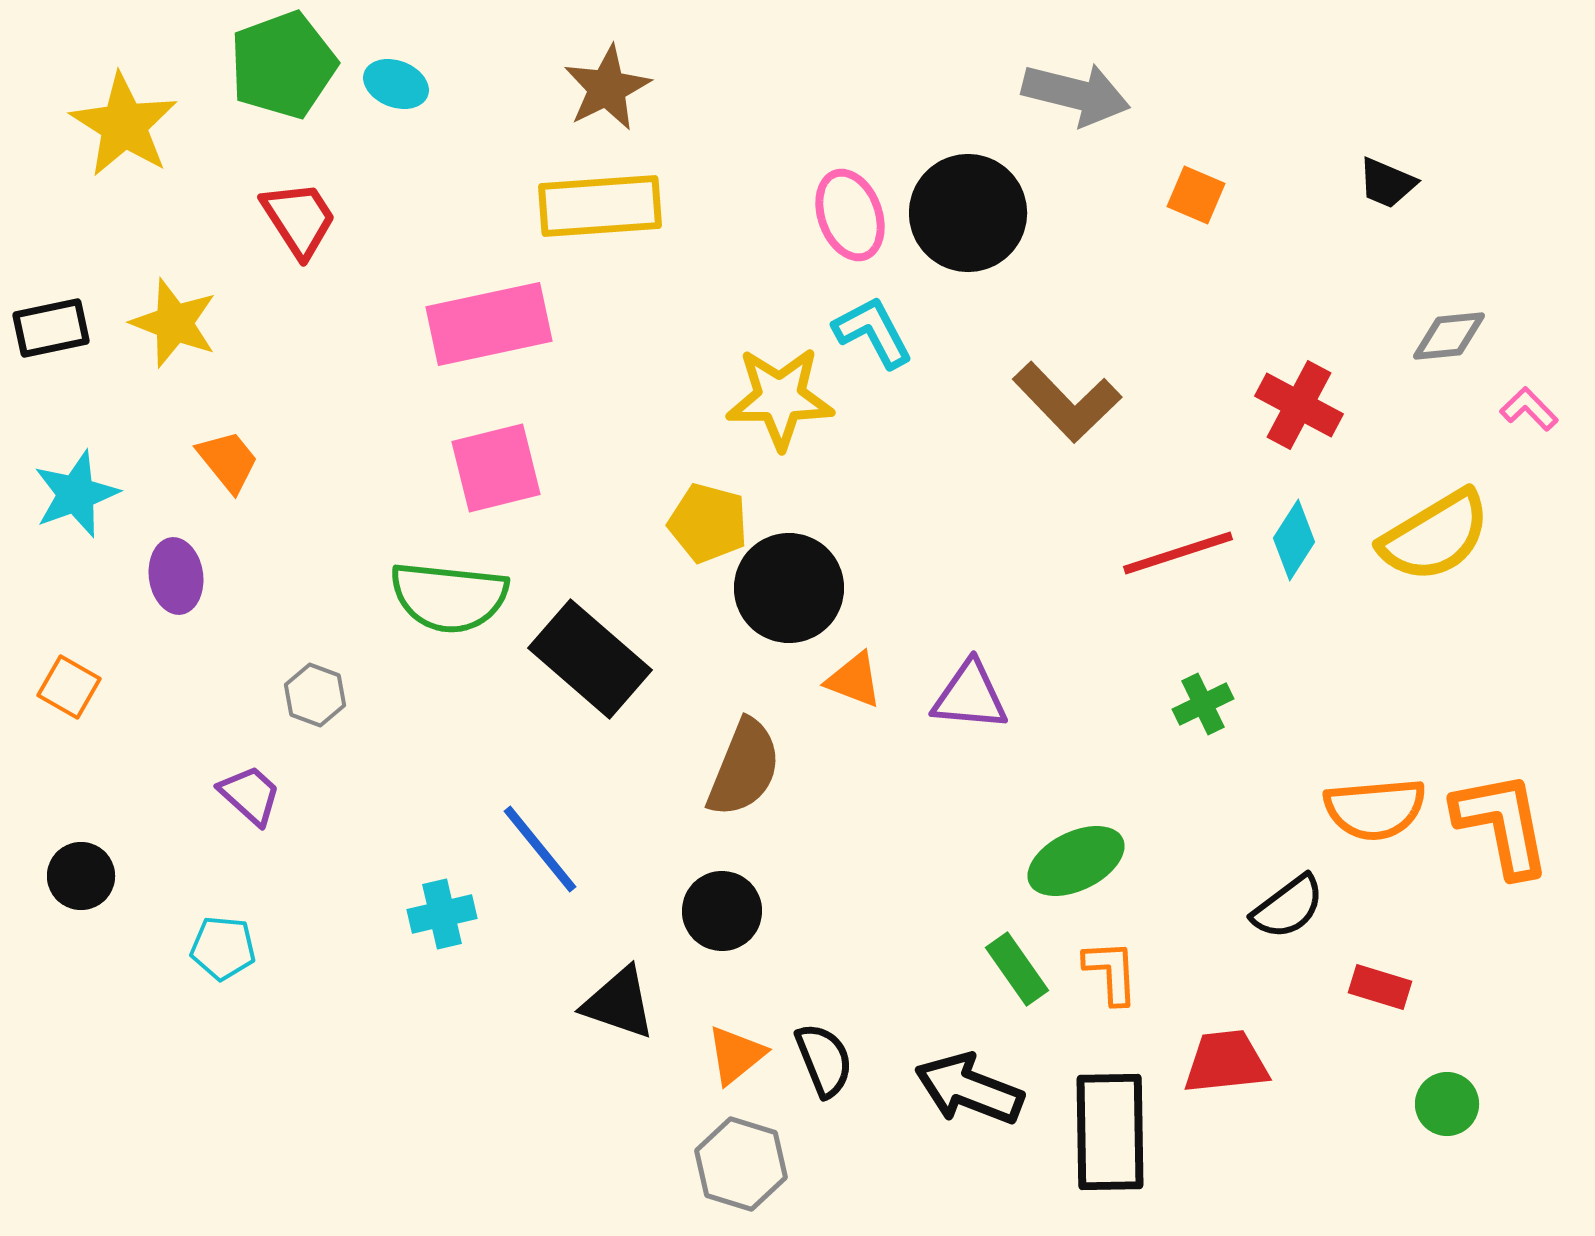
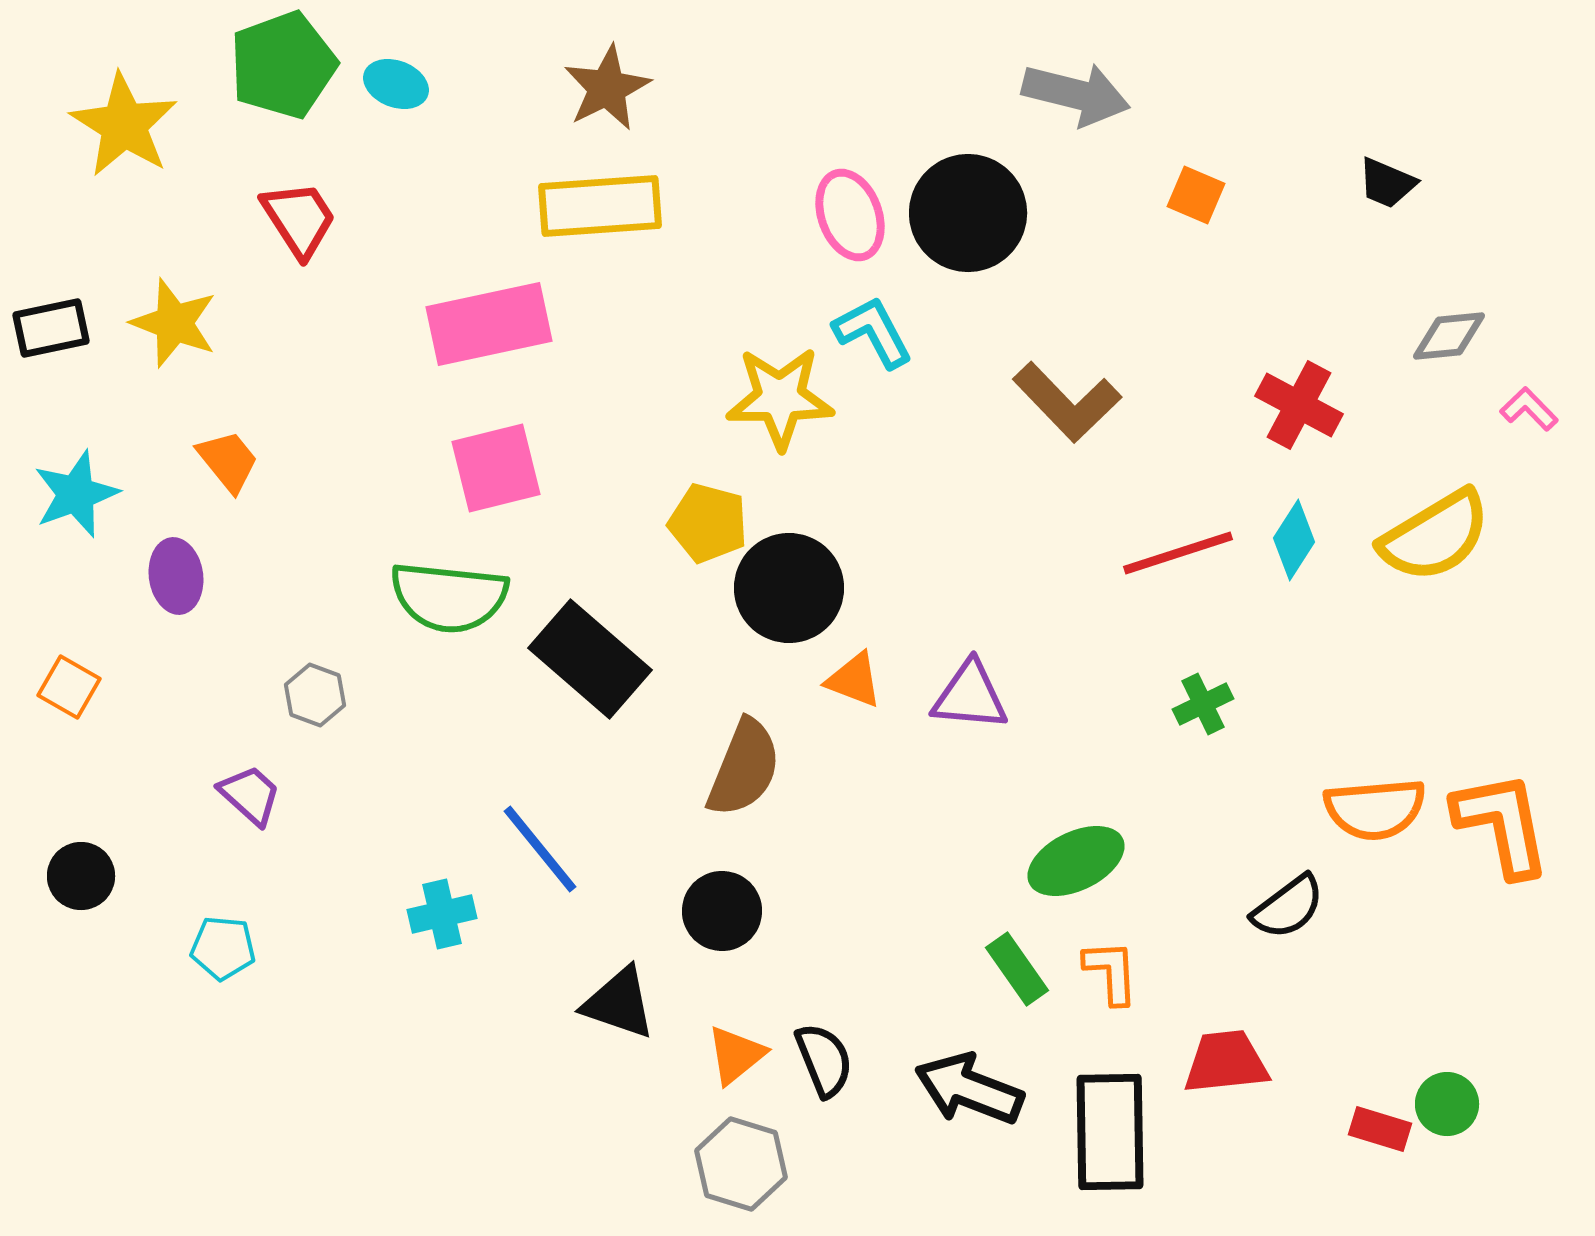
red rectangle at (1380, 987): moved 142 px down
